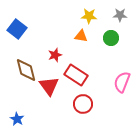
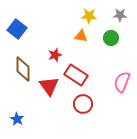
brown diamond: moved 3 px left, 1 px up; rotated 15 degrees clockwise
